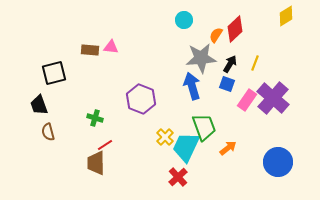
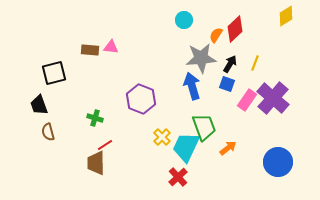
yellow cross: moved 3 px left
